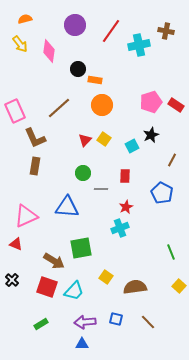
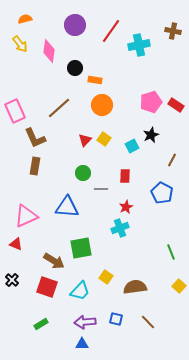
brown cross at (166, 31): moved 7 px right
black circle at (78, 69): moved 3 px left, 1 px up
cyan trapezoid at (74, 291): moved 6 px right
